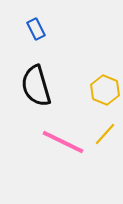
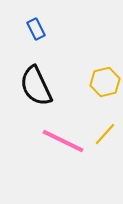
black semicircle: rotated 9 degrees counterclockwise
yellow hexagon: moved 8 px up; rotated 24 degrees clockwise
pink line: moved 1 px up
